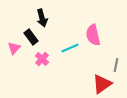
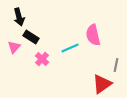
black arrow: moved 23 px left, 1 px up
black rectangle: rotated 21 degrees counterclockwise
pink triangle: moved 1 px up
